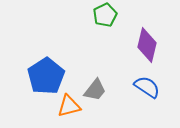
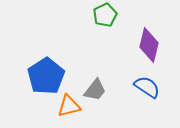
purple diamond: moved 2 px right
